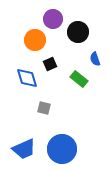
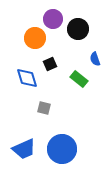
black circle: moved 3 px up
orange circle: moved 2 px up
